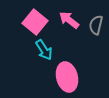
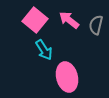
pink square: moved 2 px up
